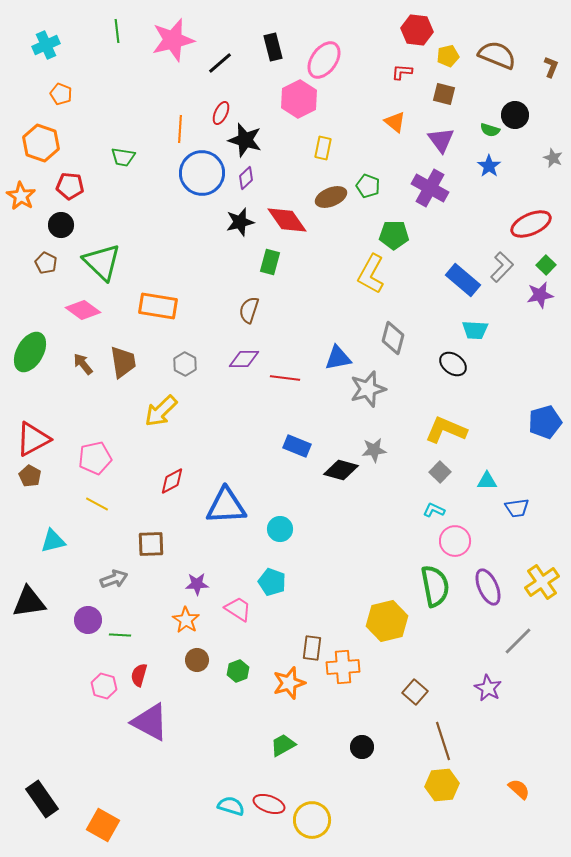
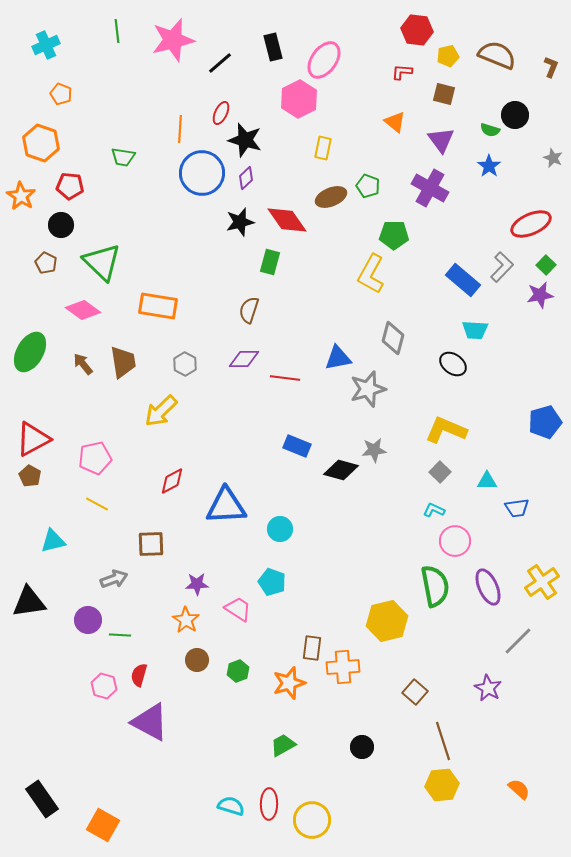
red ellipse at (269, 804): rotated 72 degrees clockwise
